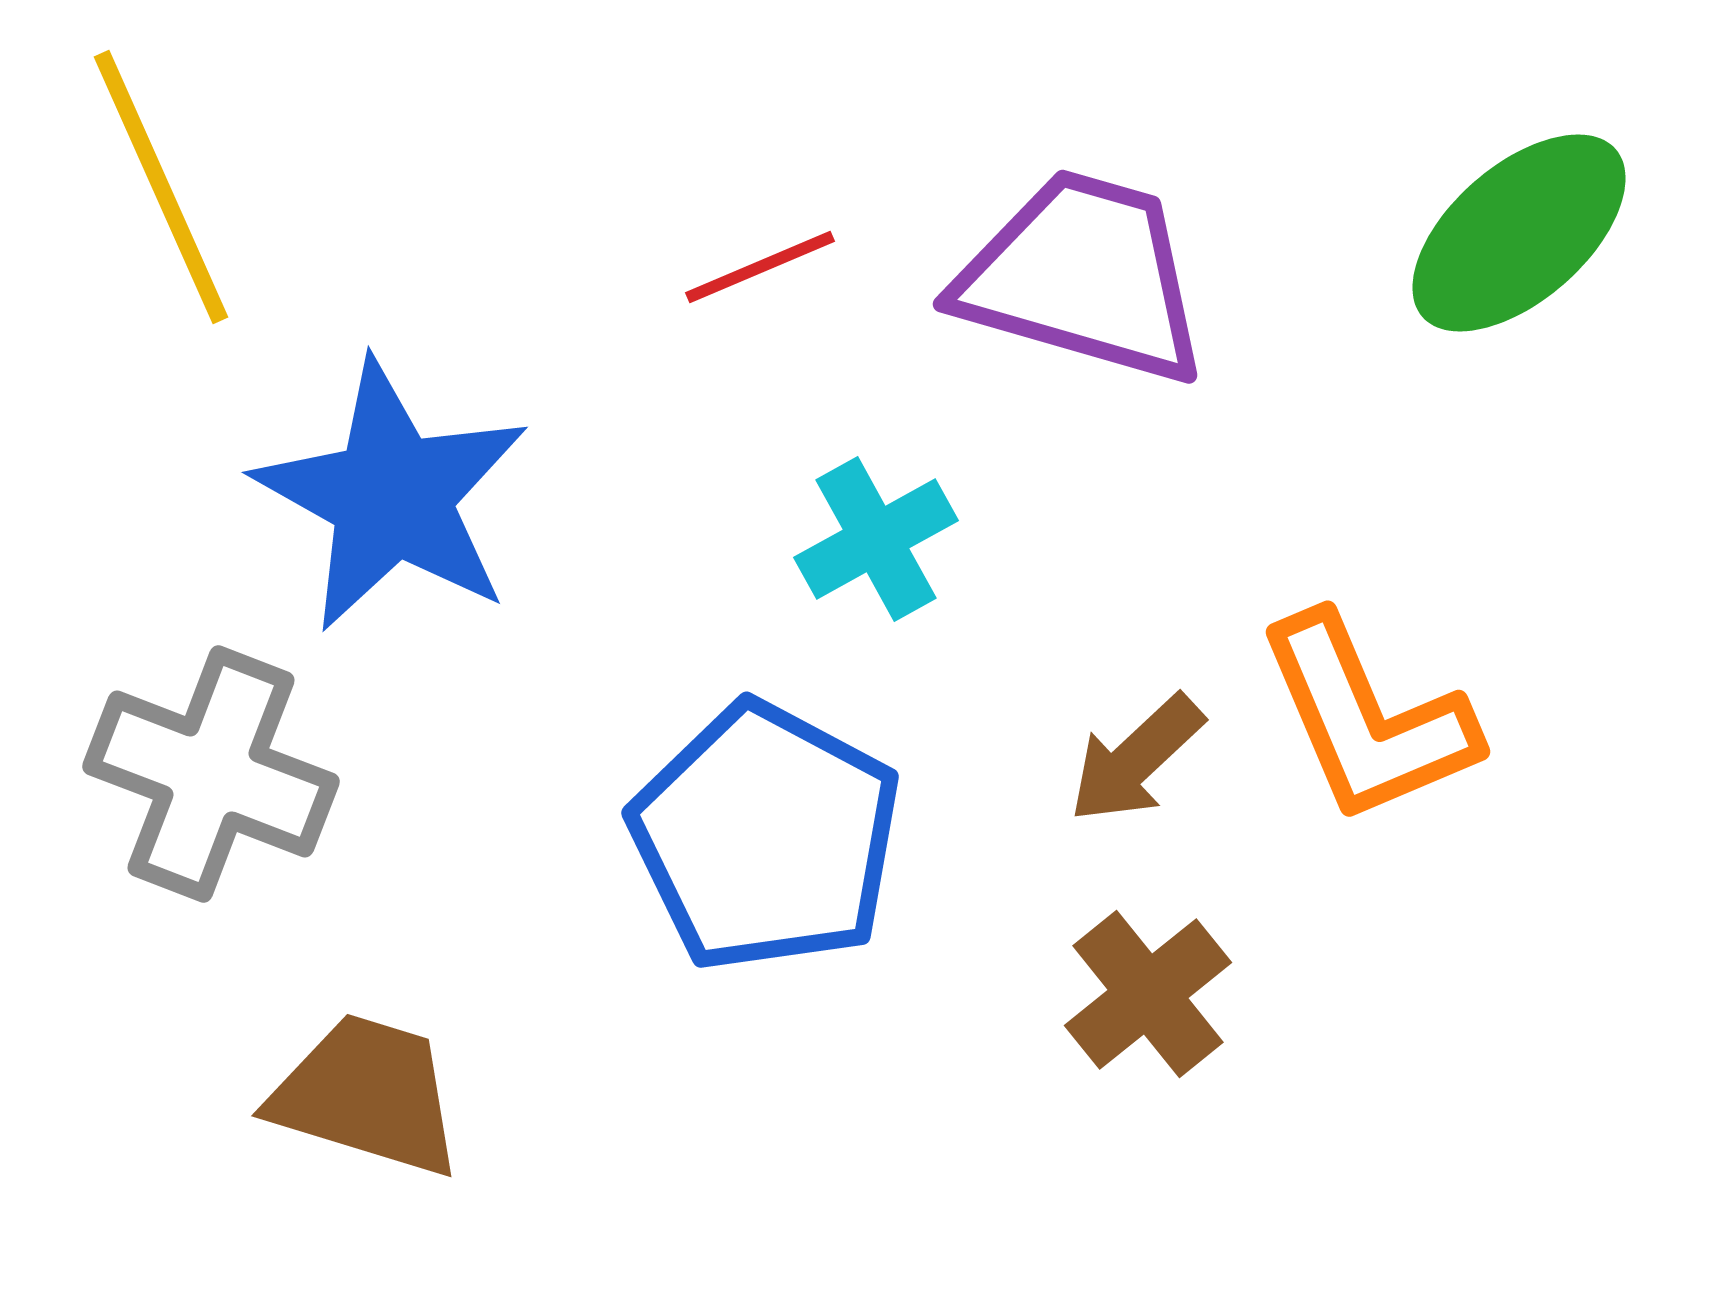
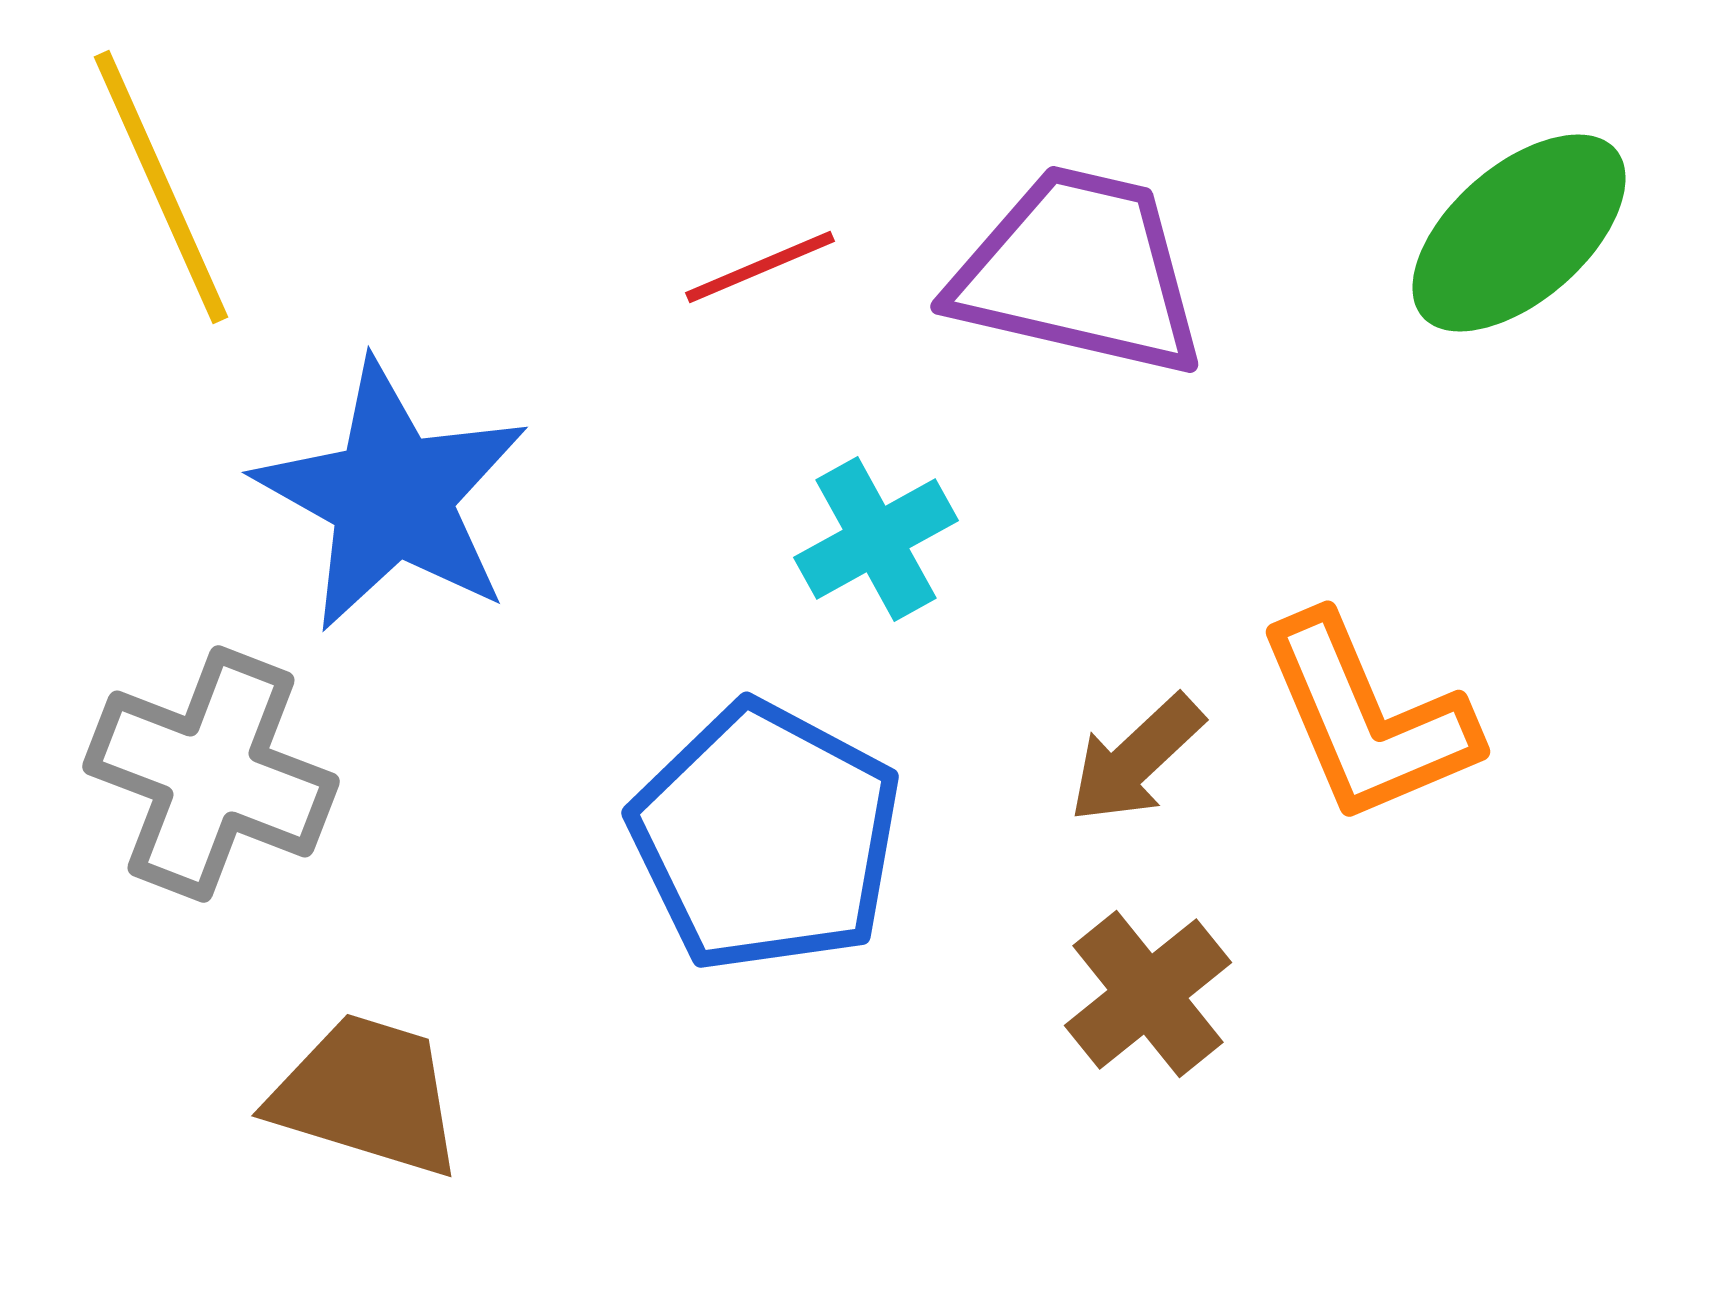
purple trapezoid: moved 4 px left, 5 px up; rotated 3 degrees counterclockwise
